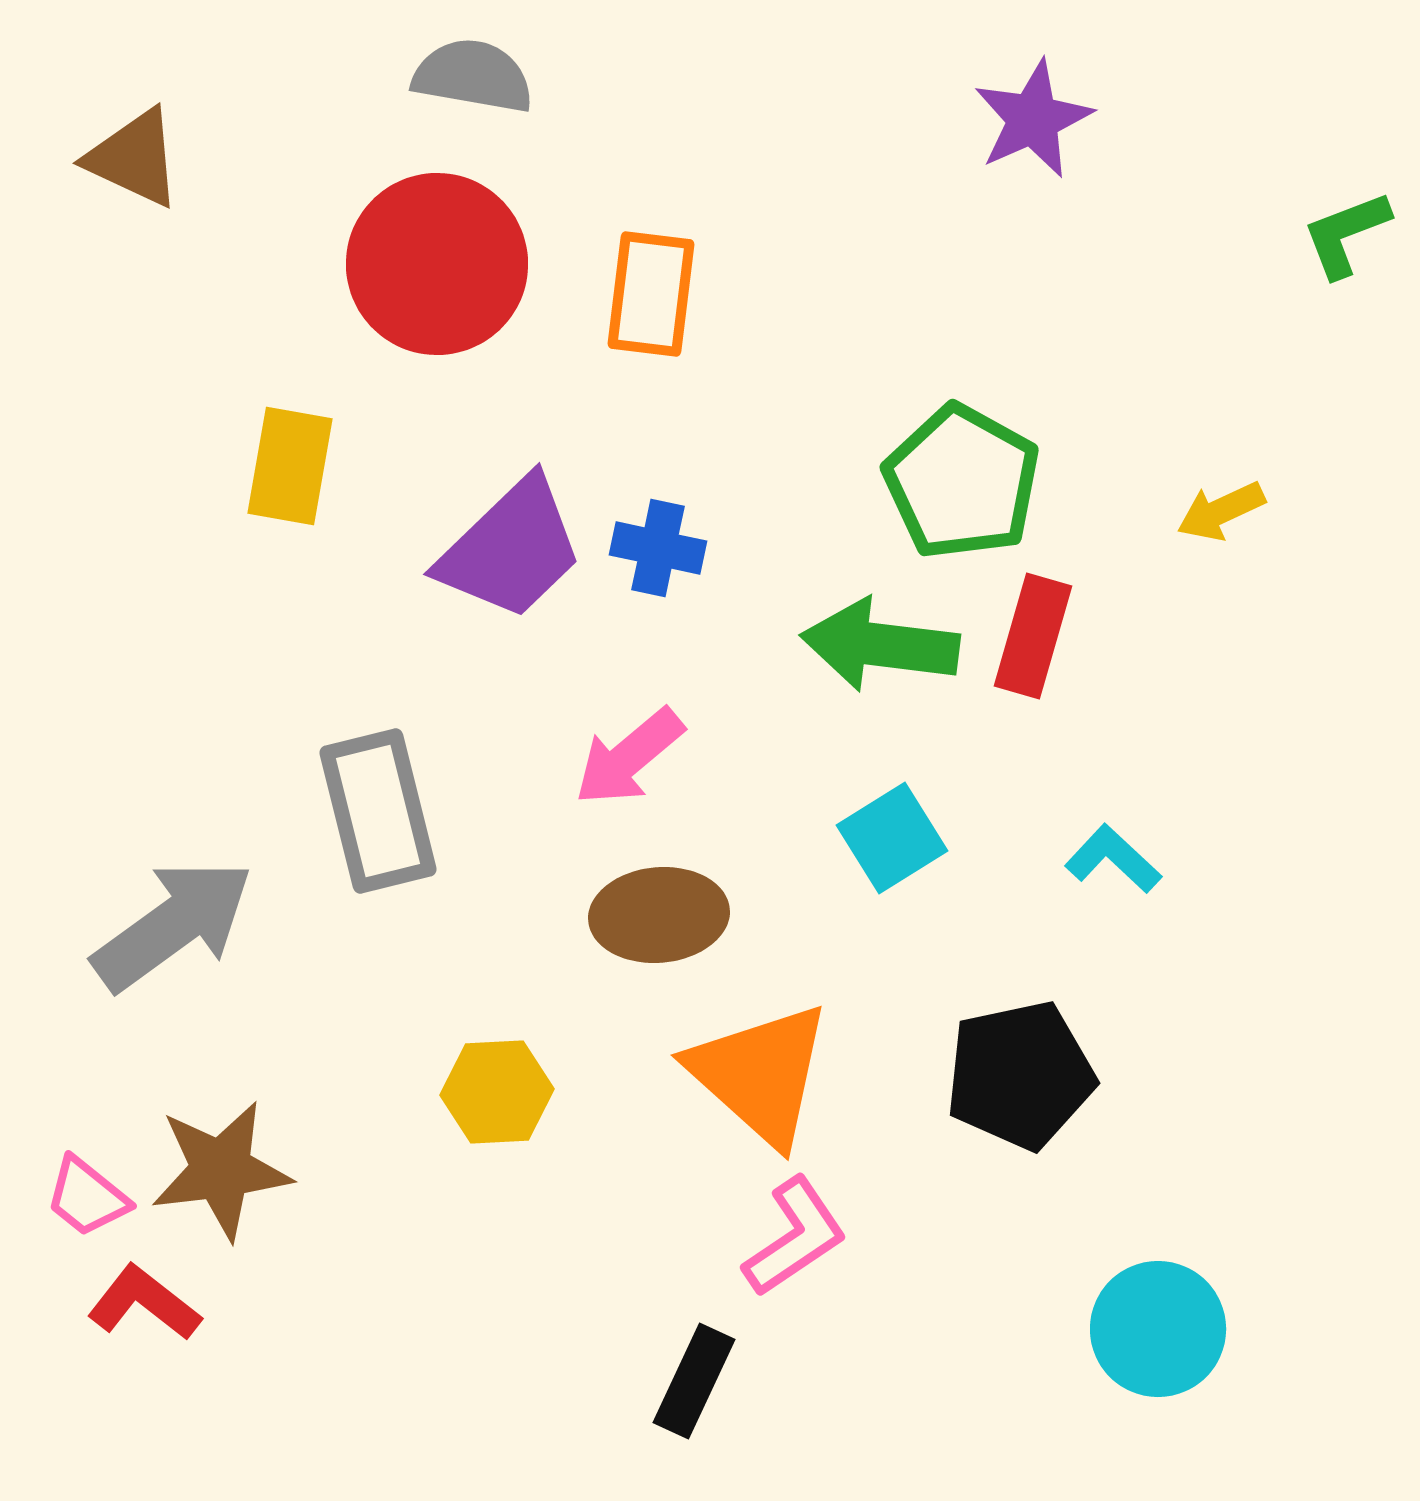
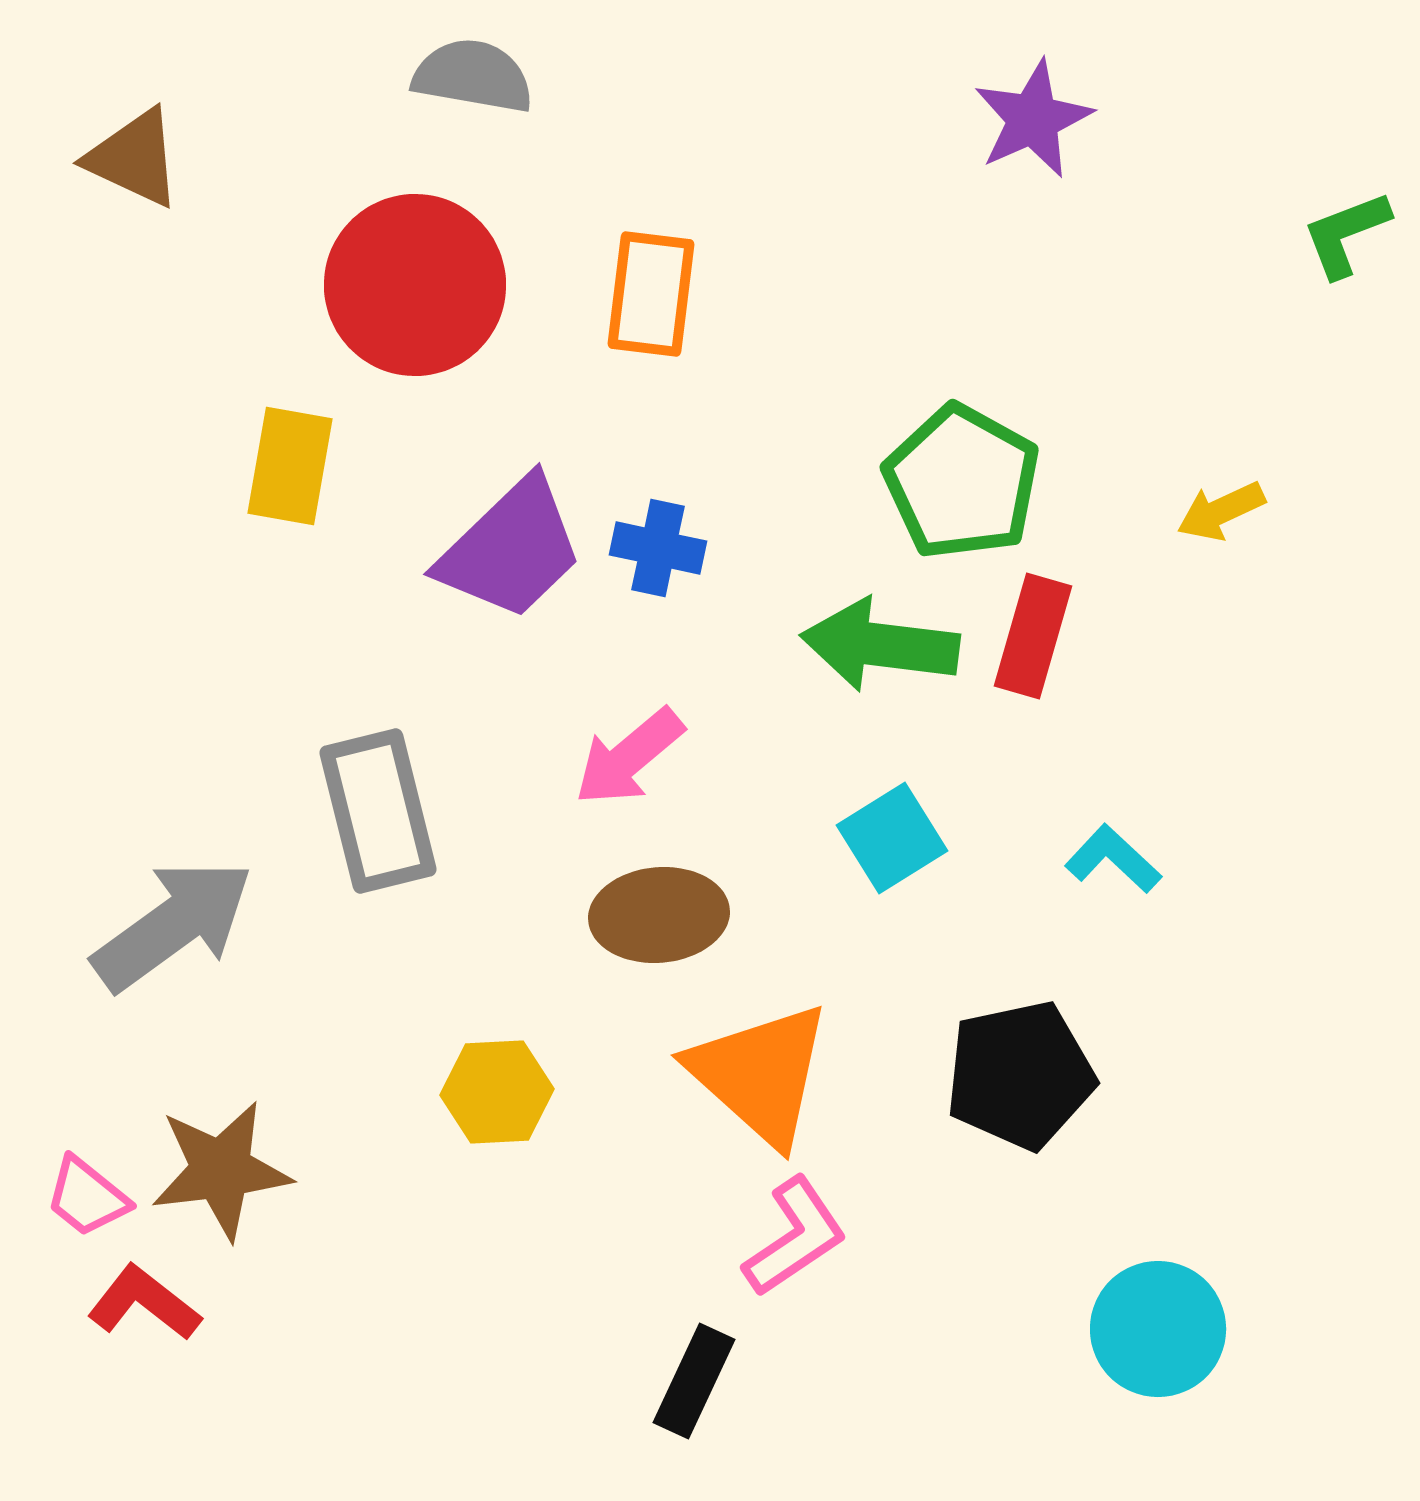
red circle: moved 22 px left, 21 px down
